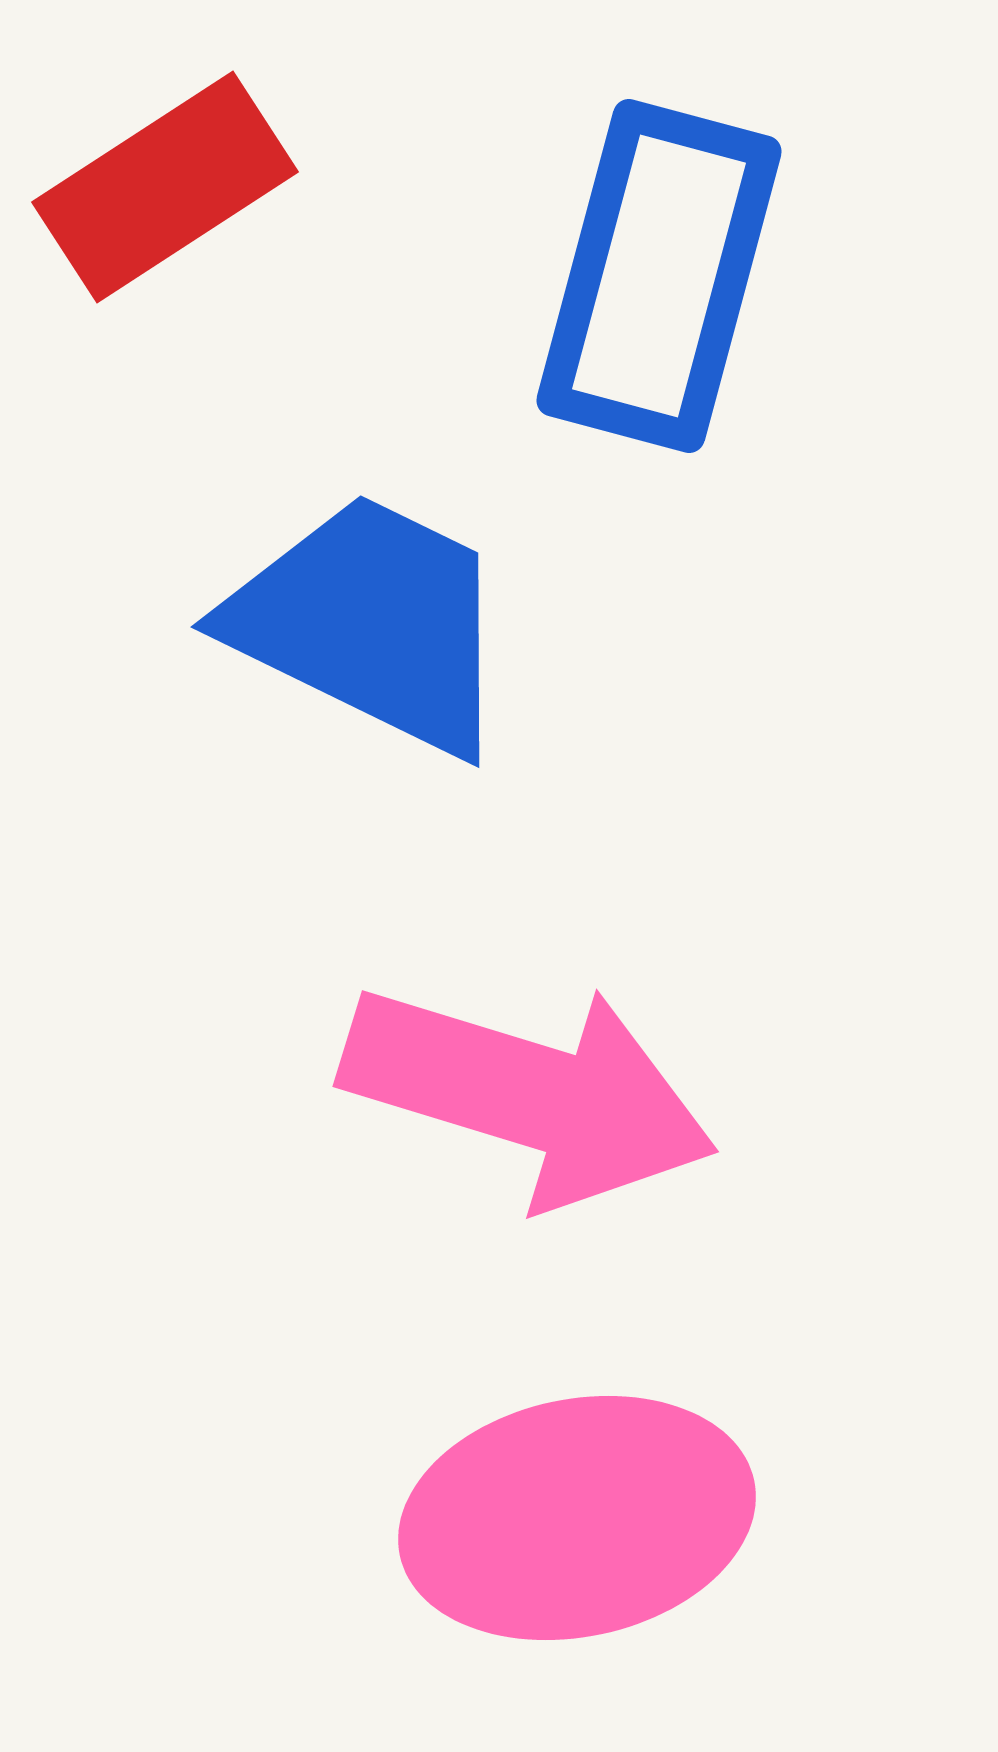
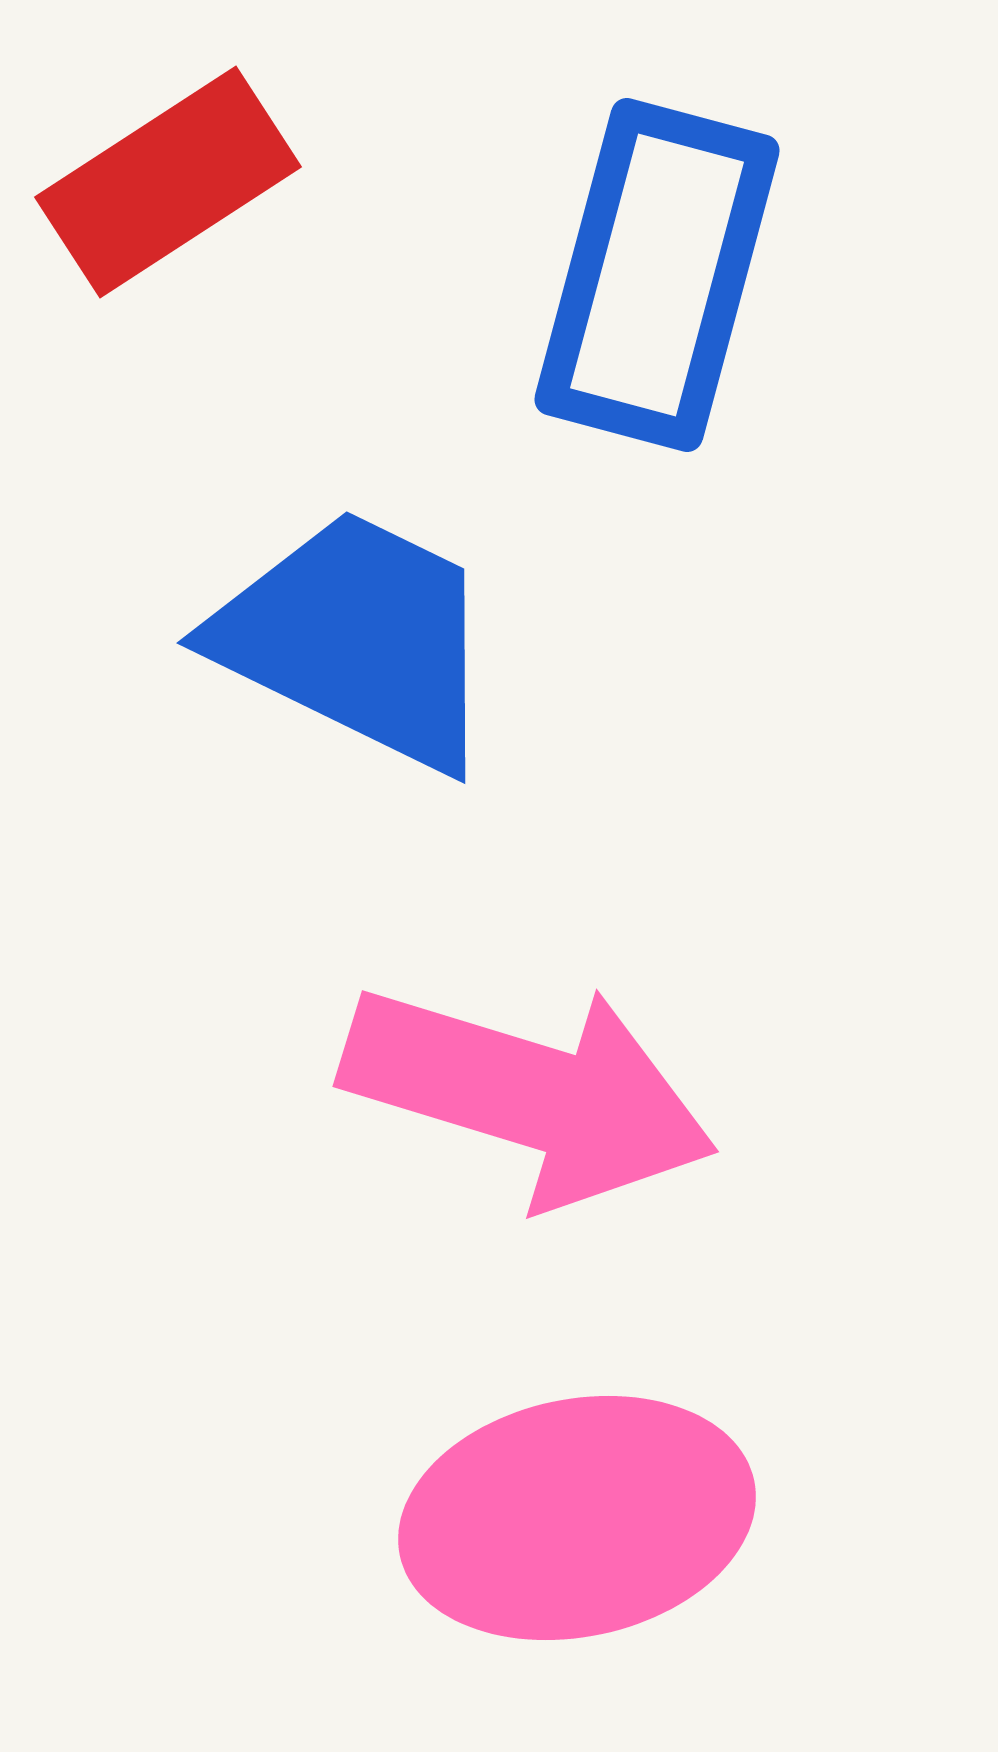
red rectangle: moved 3 px right, 5 px up
blue rectangle: moved 2 px left, 1 px up
blue trapezoid: moved 14 px left, 16 px down
